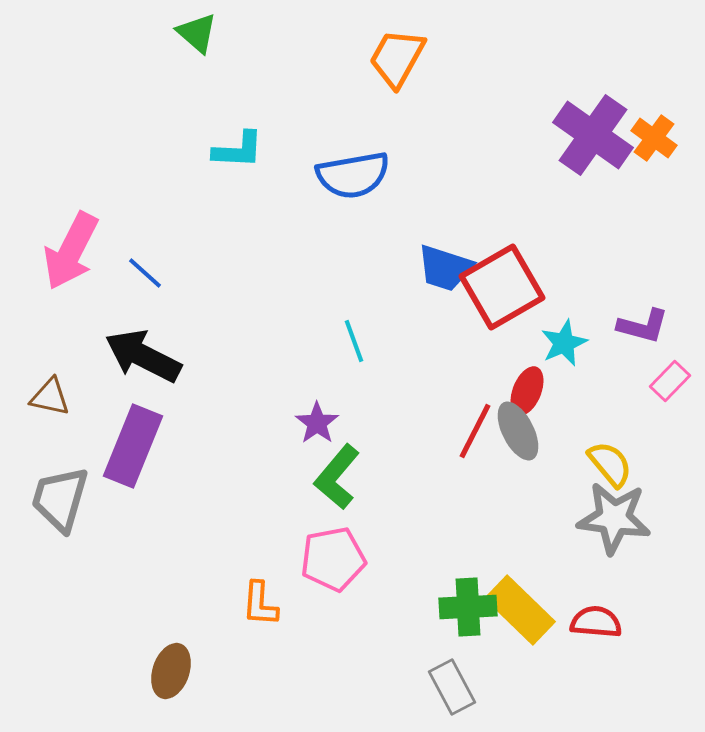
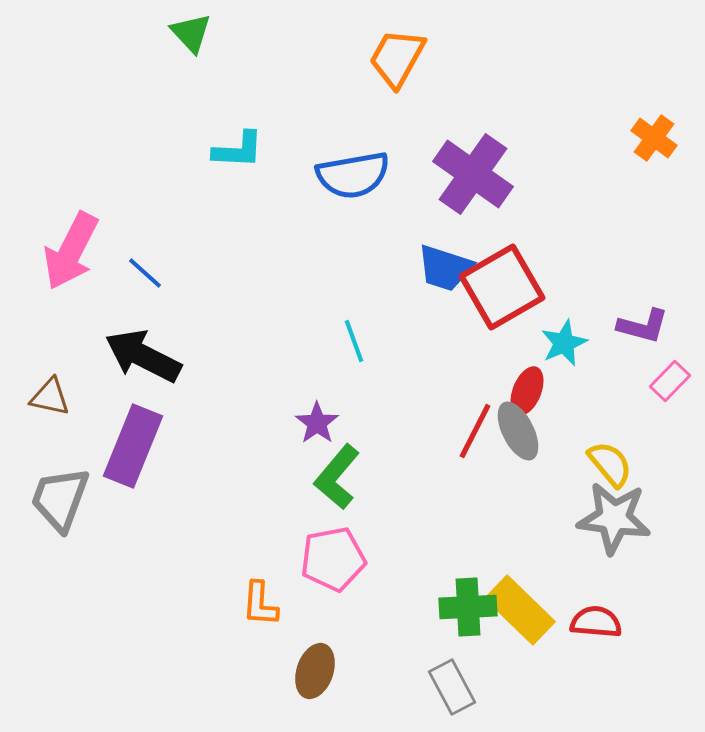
green triangle: moved 6 px left; rotated 6 degrees clockwise
purple cross: moved 120 px left, 39 px down
gray trapezoid: rotated 4 degrees clockwise
brown ellipse: moved 144 px right
